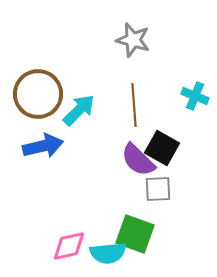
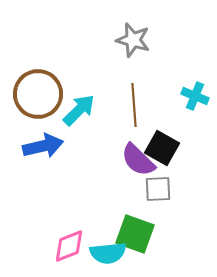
pink diamond: rotated 9 degrees counterclockwise
